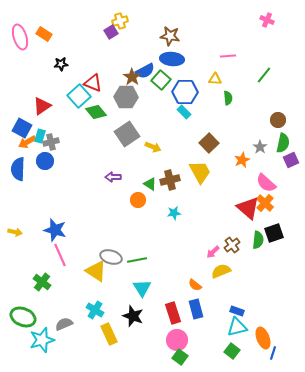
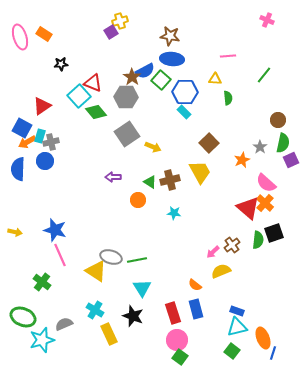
green triangle at (150, 184): moved 2 px up
cyan star at (174, 213): rotated 16 degrees clockwise
